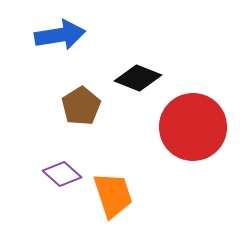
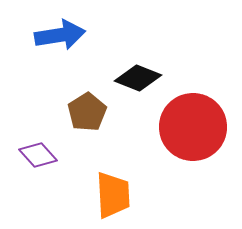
brown pentagon: moved 6 px right, 6 px down
purple diamond: moved 24 px left, 19 px up; rotated 6 degrees clockwise
orange trapezoid: rotated 15 degrees clockwise
